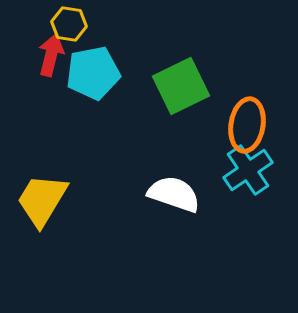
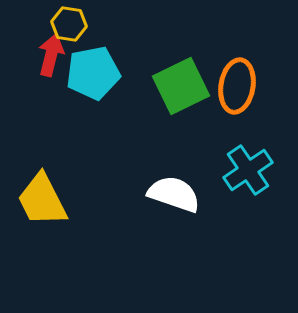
orange ellipse: moved 10 px left, 39 px up
yellow trapezoid: rotated 58 degrees counterclockwise
